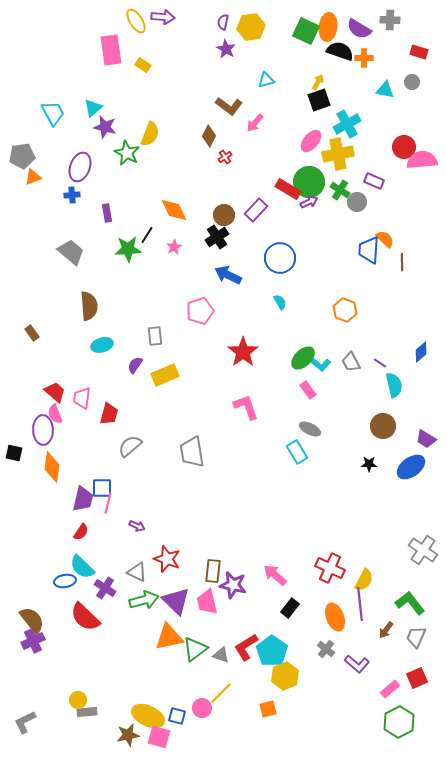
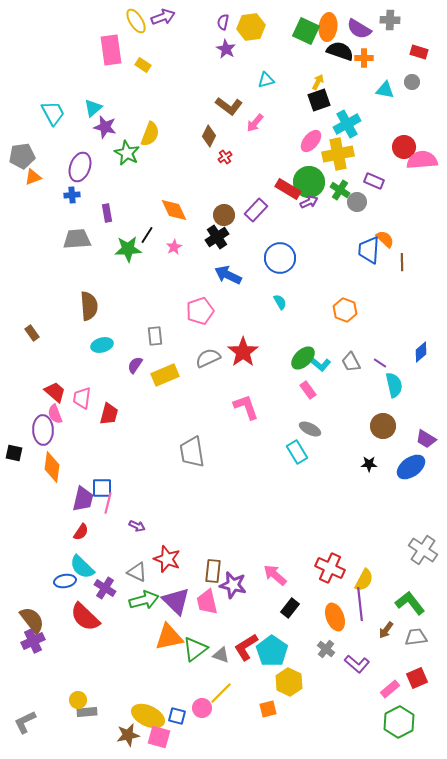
purple arrow at (163, 17): rotated 25 degrees counterclockwise
gray trapezoid at (71, 252): moved 6 px right, 13 px up; rotated 44 degrees counterclockwise
gray semicircle at (130, 446): moved 78 px right, 88 px up; rotated 15 degrees clockwise
gray trapezoid at (416, 637): rotated 60 degrees clockwise
yellow hexagon at (285, 676): moved 4 px right, 6 px down; rotated 12 degrees counterclockwise
